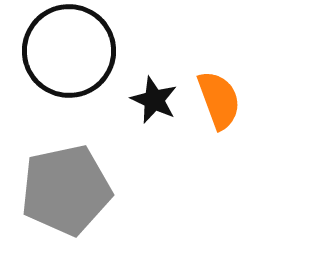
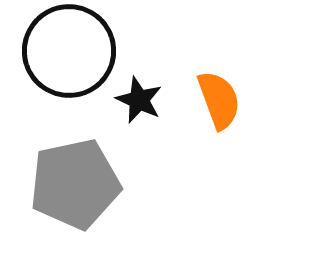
black star: moved 15 px left
gray pentagon: moved 9 px right, 6 px up
